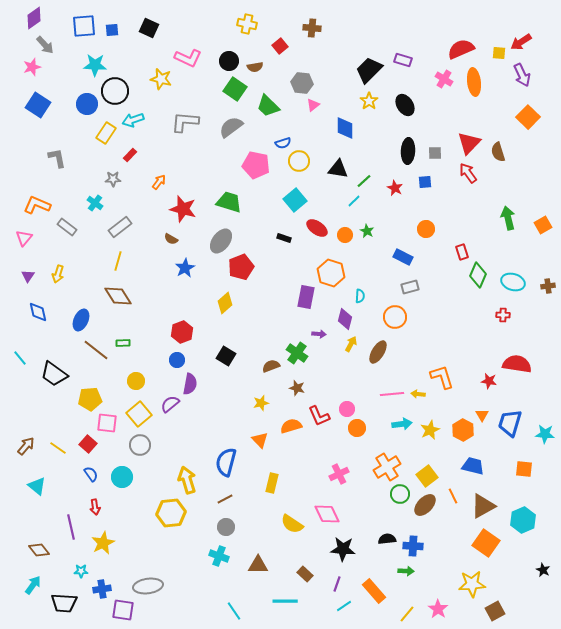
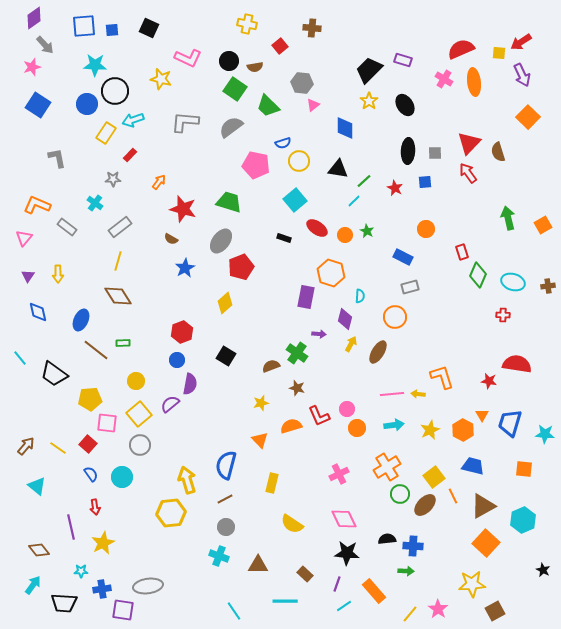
yellow arrow at (58, 274): rotated 18 degrees counterclockwise
cyan arrow at (402, 424): moved 8 px left, 1 px down
blue semicircle at (226, 462): moved 3 px down
yellow square at (427, 476): moved 7 px right, 1 px down
pink diamond at (327, 514): moved 17 px right, 5 px down
orange square at (486, 543): rotated 8 degrees clockwise
black star at (343, 549): moved 4 px right, 4 px down
yellow line at (407, 614): moved 3 px right
